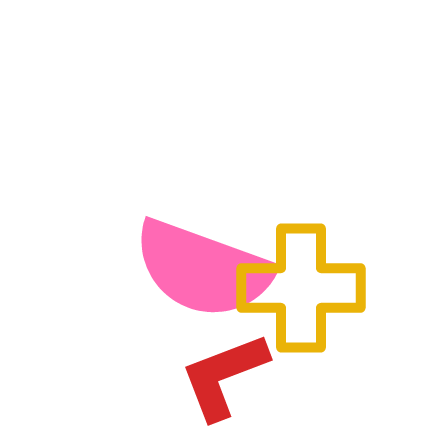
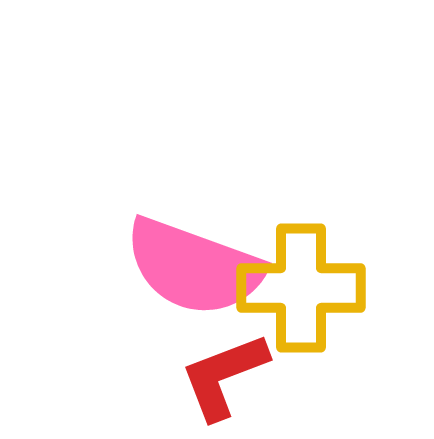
pink semicircle: moved 9 px left, 2 px up
